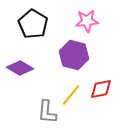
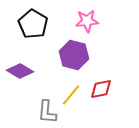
purple diamond: moved 3 px down
